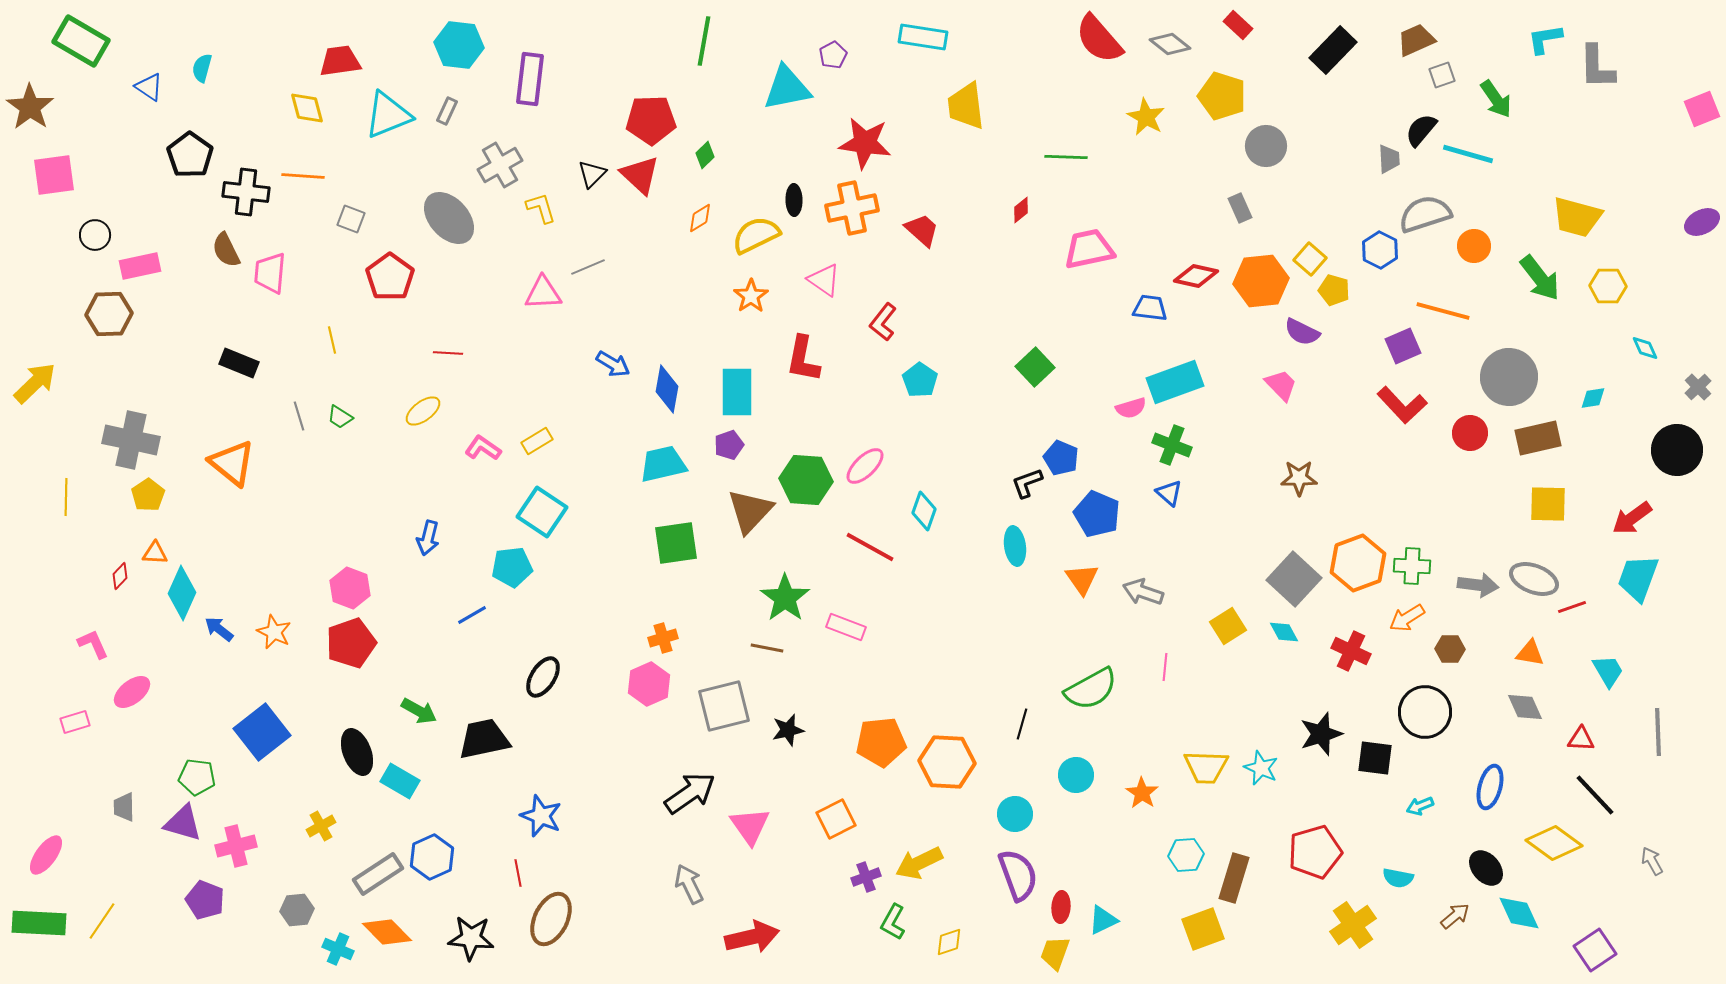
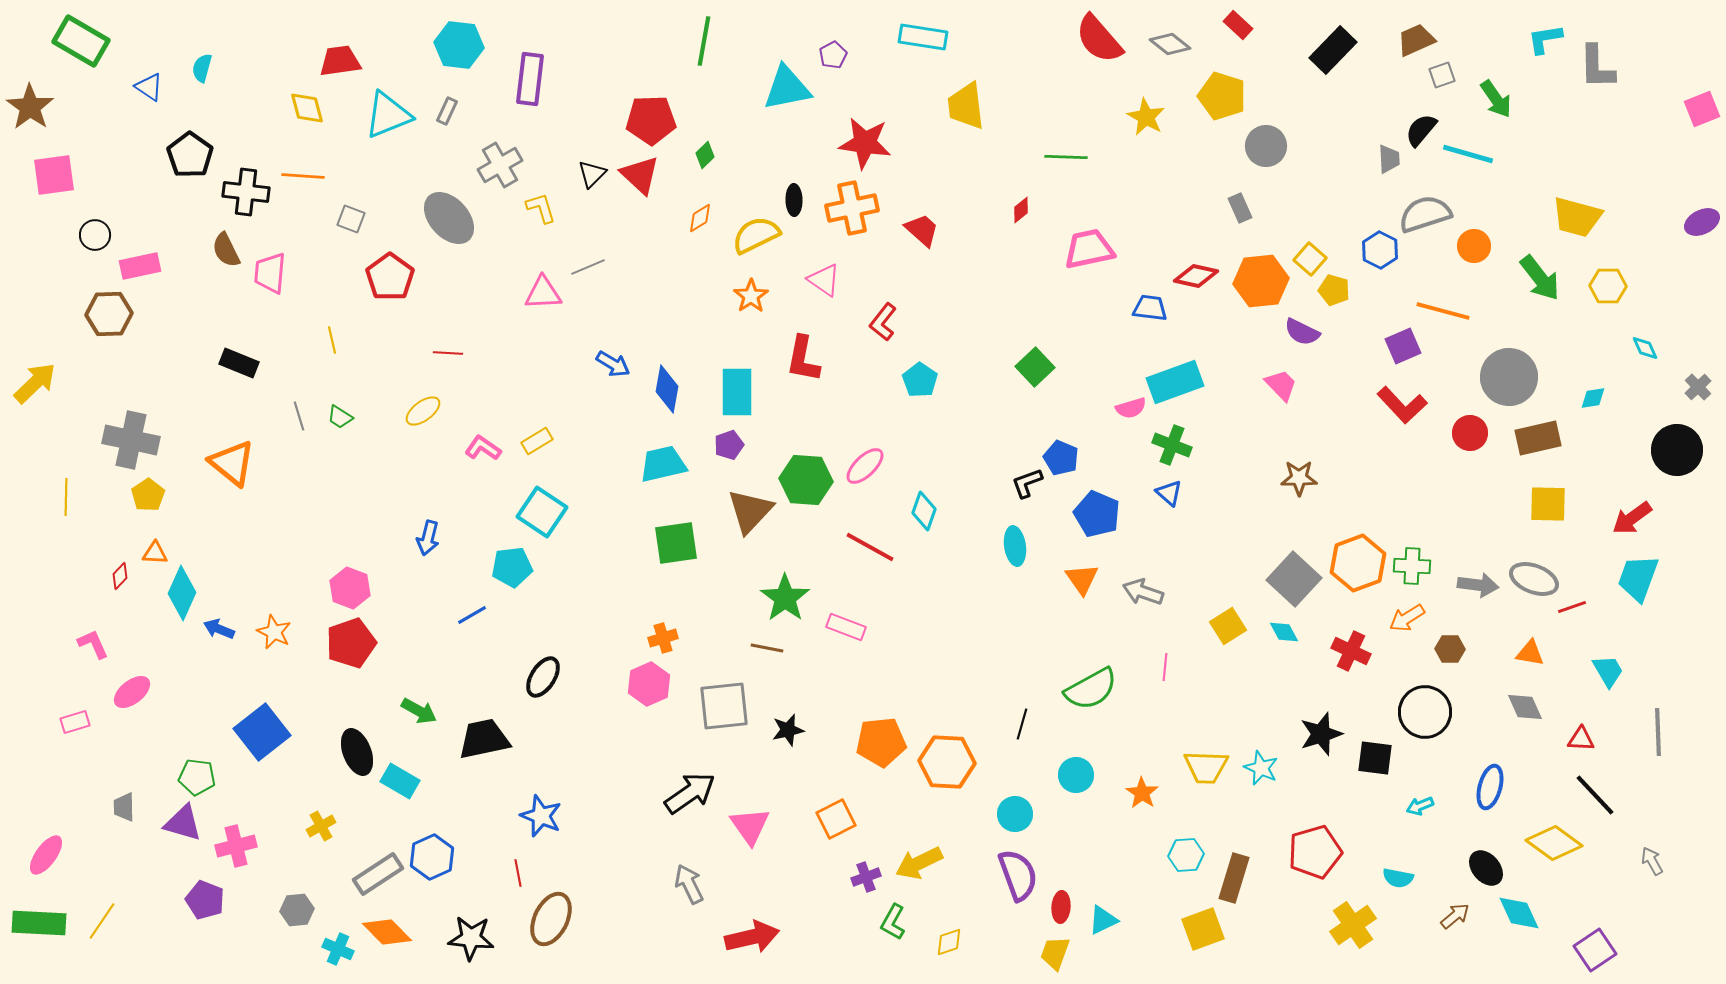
blue arrow at (219, 629): rotated 16 degrees counterclockwise
gray square at (724, 706): rotated 8 degrees clockwise
